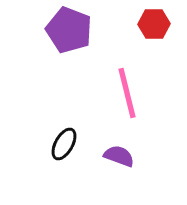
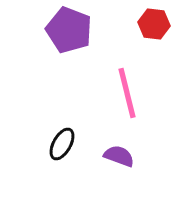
red hexagon: rotated 8 degrees clockwise
black ellipse: moved 2 px left
